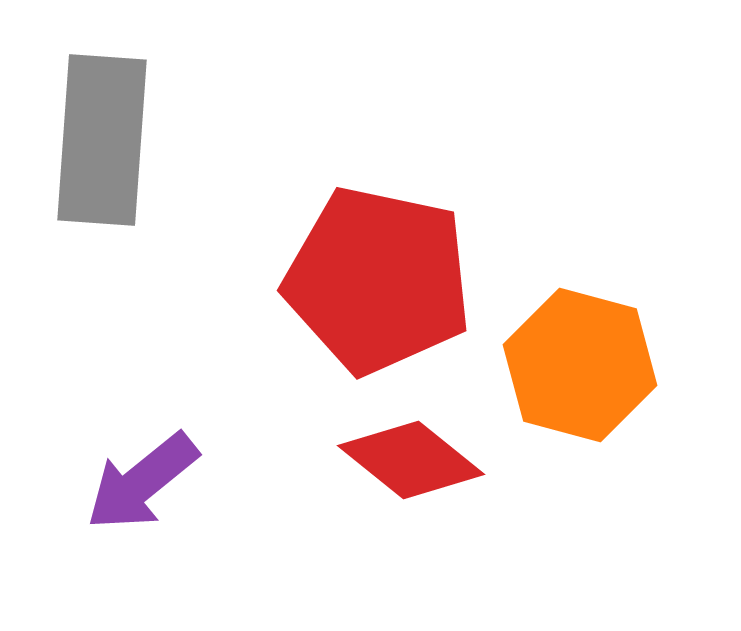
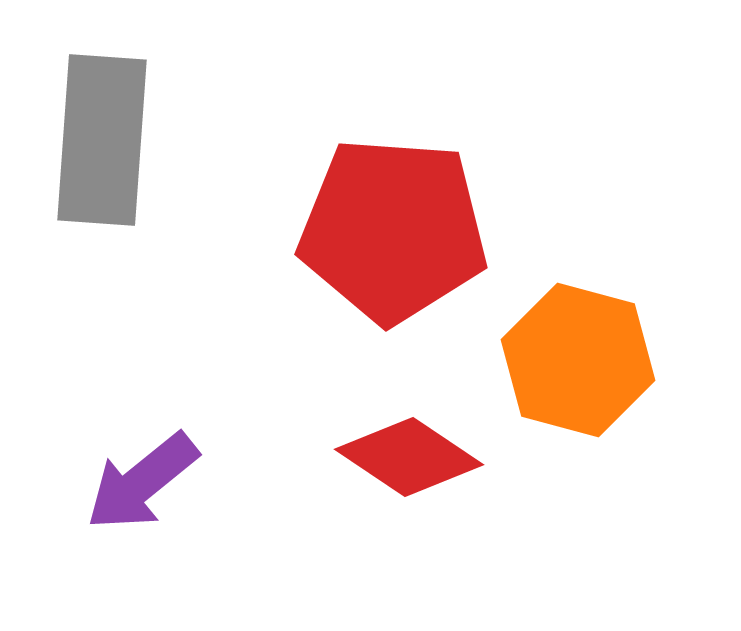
red pentagon: moved 15 px right, 50 px up; rotated 8 degrees counterclockwise
orange hexagon: moved 2 px left, 5 px up
red diamond: moved 2 px left, 3 px up; rotated 5 degrees counterclockwise
